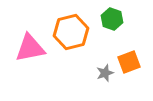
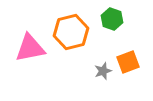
orange square: moved 1 px left
gray star: moved 2 px left, 2 px up
